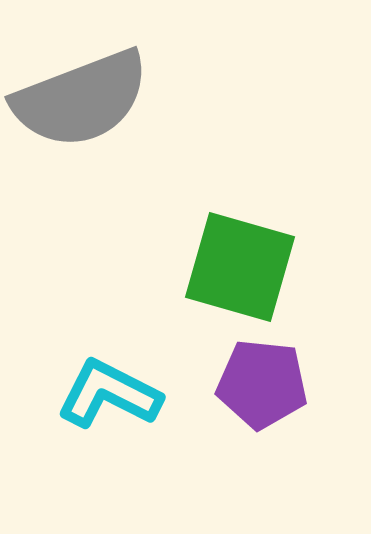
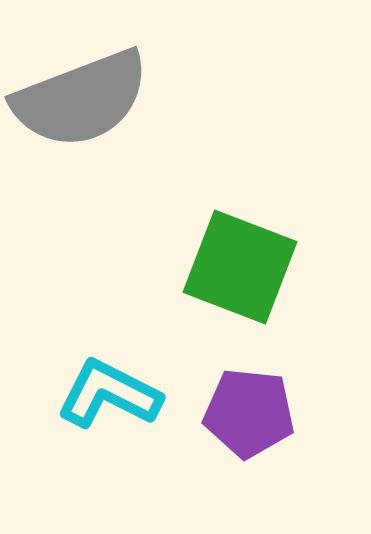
green square: rotated 5 degrees clockwise
purple pentagon: moved 13 px left, 29 px down
